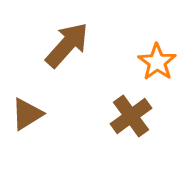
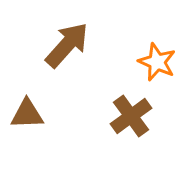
orange star: rotated 12 degrees counterclockwise
brown triangle: rotated 30 degrees clockwise
